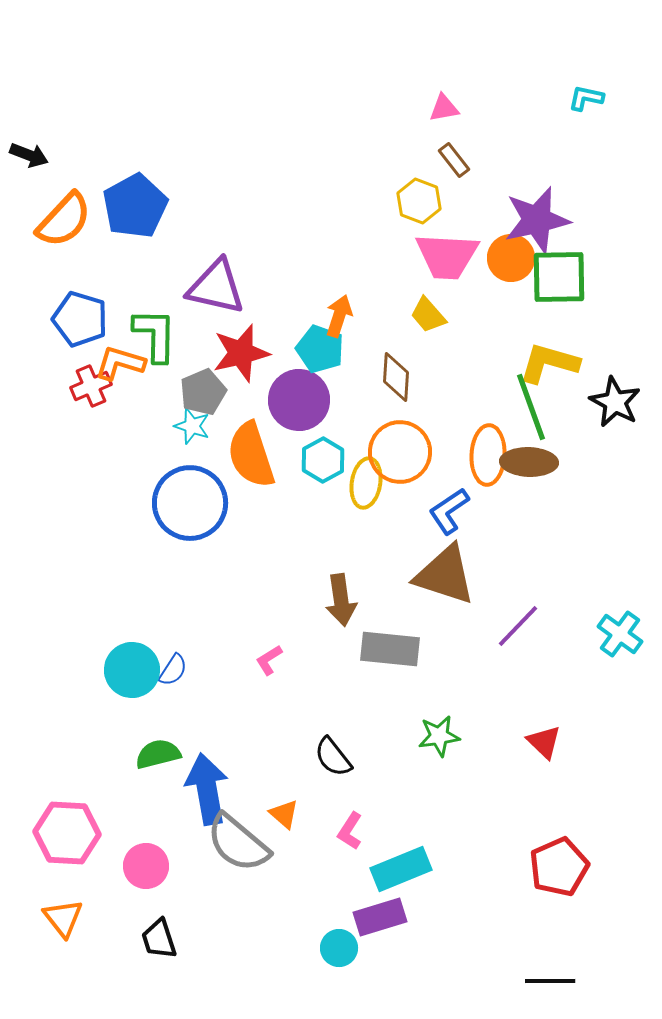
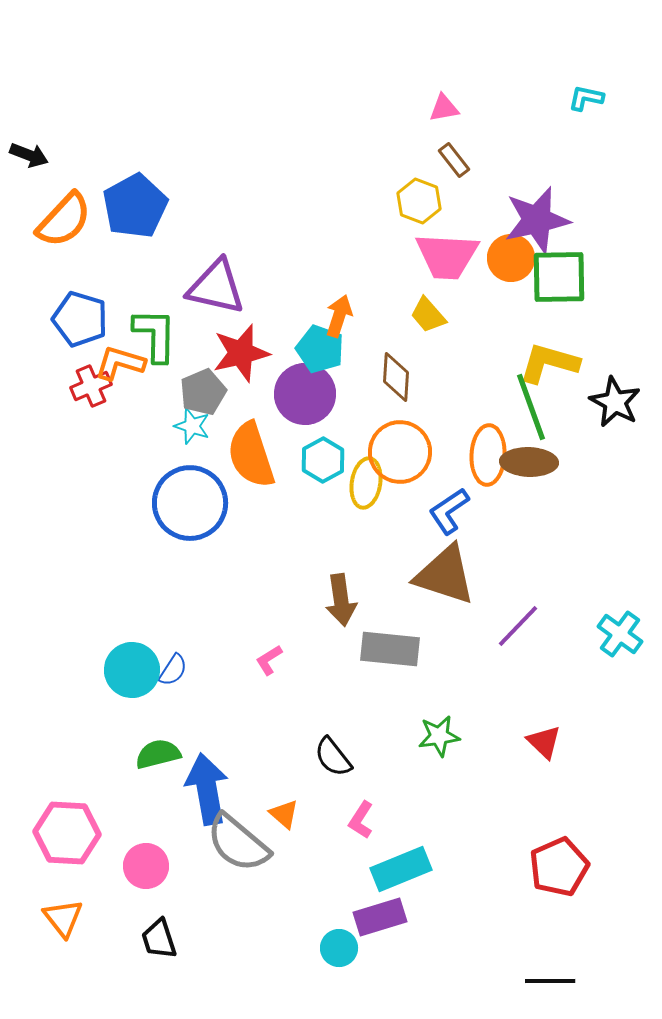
purple circle at (299, 400): moved 6 px right, 6 px up
pink L-shape at (350, 831): moved 11 px right, 11 px up
